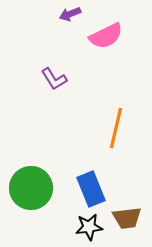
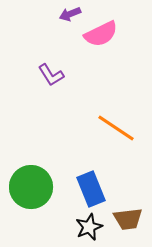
pink semicircle: moved 5 px left, 2 px up
purple L-shape: moved 3 px left, 4 px up
orange line: rotated 69 degrees counterclockwise
green circle: moved 1 px up
brown trapezoid: moved 1 px right, 1 px down
black star: rotated 16 degrees counterclockwise
